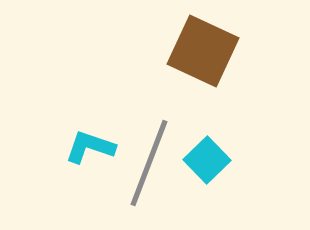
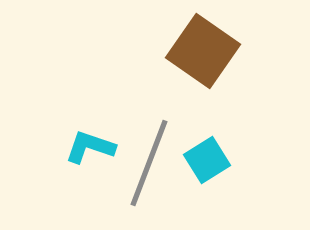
brown square: rotated 10 degrees clockwise
cyan square: rotated 12 degrees clockwise
